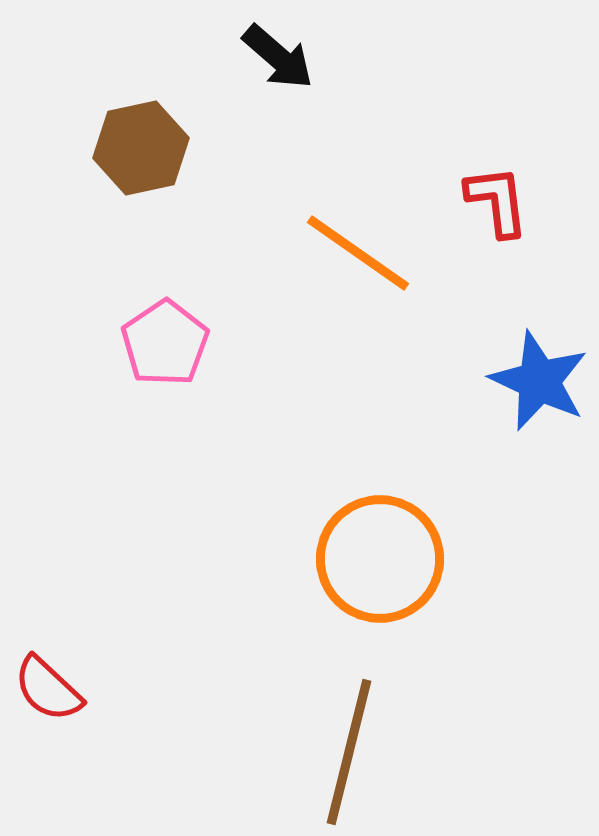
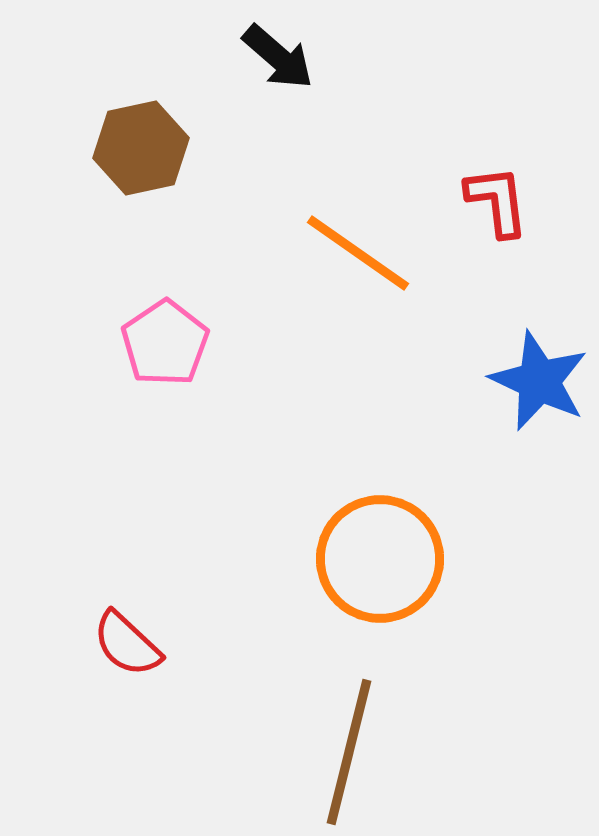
red semicircle: moved 79 px right, 45 px up
